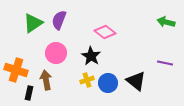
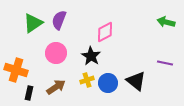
pink diamond: rotated 65 degrees counterclockwise
brown arrow: moved 10 px right, 7 px down; rotated 66 degrees clockwise
